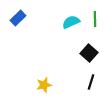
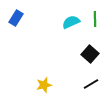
blue rectangle: moved 2 px left; rotated 14 degrees counterclockwise
black square: moved 1 px right, 1 px down
black line: moved 2 px down; rotated 42 degrees clockwise
